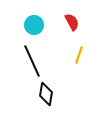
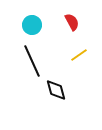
cyan circle: moved 2 px left
yellow line: rotated 36 degrees clockwise
black diamond: moved 10 px right, 4 px up; rotated 25 degrees counterclockwise
